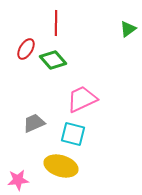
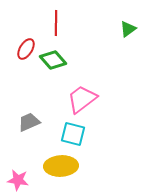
pink trapezoid: rotated 12 degrees counterclockwise
gray trapezoid: moved 5 px left, 1 px up
yellow ellipse: rotated 20 degrees counterclockwise
pink star: rotated 15 degrees clockwise
